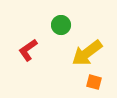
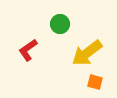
green circle: moved 1 px left, 1 px up
orange square: moved 1 px right
